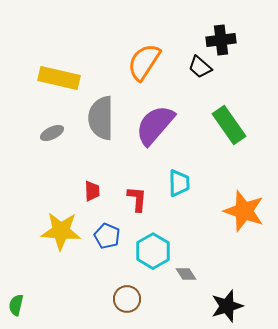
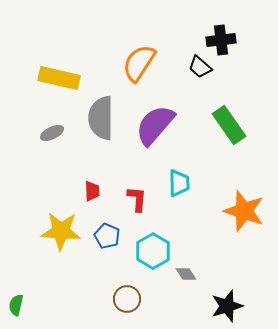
orange semicircle: moved 5 px left, 1 px down
